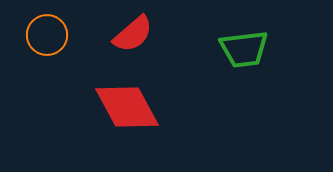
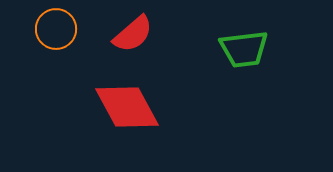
orange circle: moved 9 px right, 6 px up
